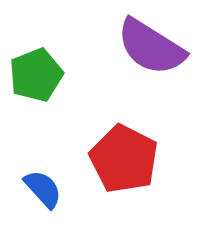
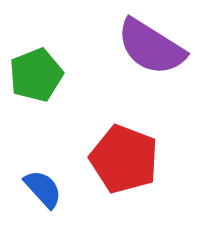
red pentagon: rotated 6 degrees counterclockwise
